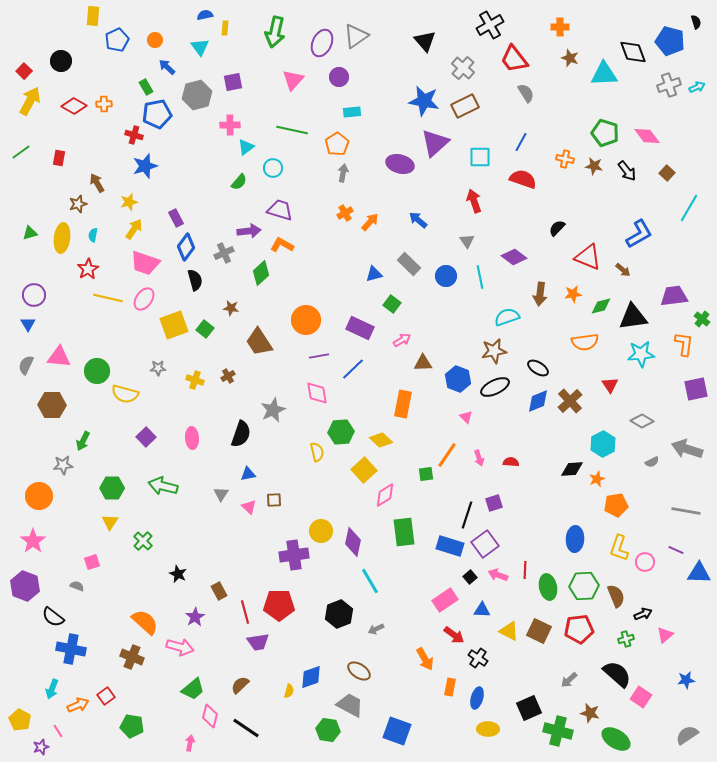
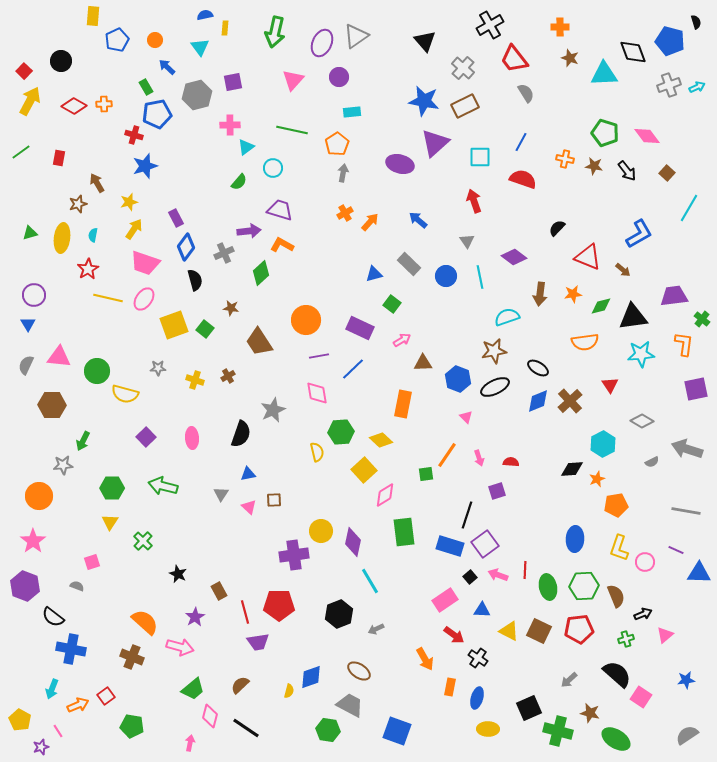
purple square at (494, 503): moved 3 px right, 12 px up
